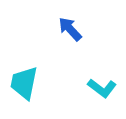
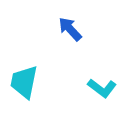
cyan trapezoid: moved 1 px up
